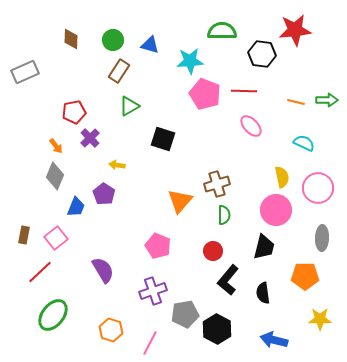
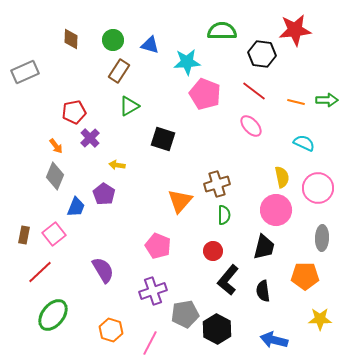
cyan star at (190, 61): moved 3 px left, 1 px down
red line at (244, 91): moved 10 px right; rotated 35 degrees clockwise
pink square at (56, 238): moved 2 px left, 4 px up
black semicircle at (263, 293): moved 2 px up
